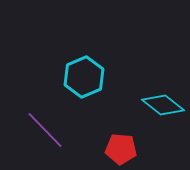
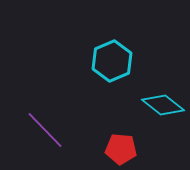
cyan hexagon: moved 28 px right, 16 px up
